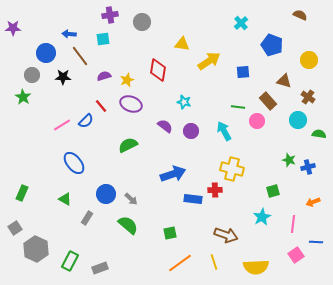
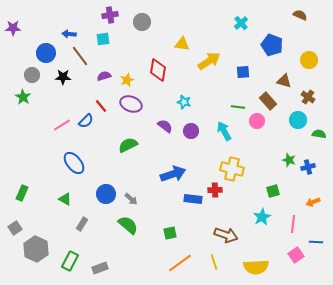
gray rectangle at (87, 218): moved 5 px left, 6 px down
